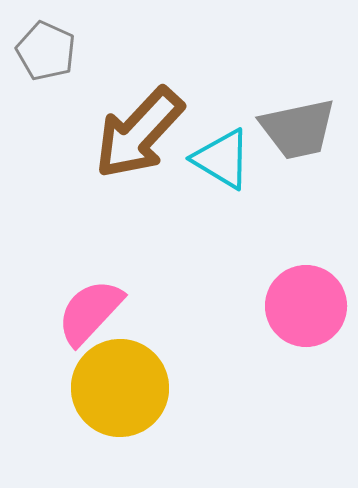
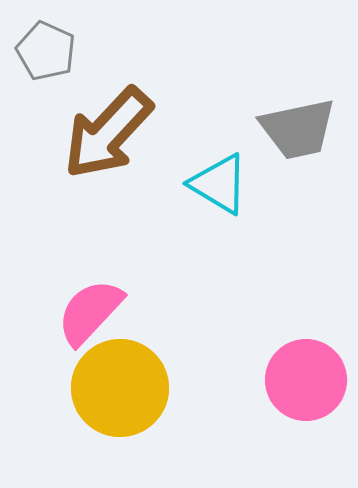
brown arrow: moved 31 px left
cyan triangle: moved 3 px left, 25 px down
pink circle: moved 74 px down
